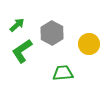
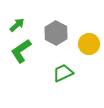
gray hexagon: moved 4 px right
green L-shape: moved 1 px left
green trapezoid: rotated 20 degrees counterclockwise
